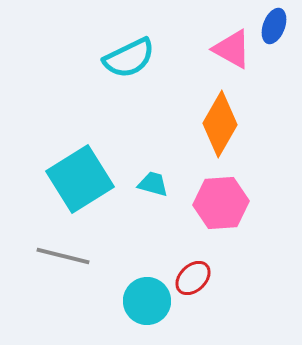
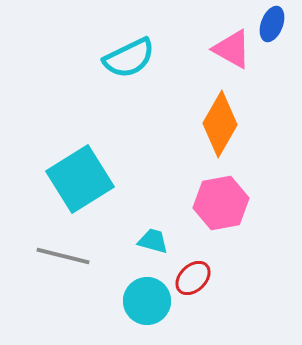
blue ellipse: moved 2 px left, 2 px up
cyan trapezoid: moved 57 px down
pink hexagon: rotated 6 degrees counterclockwise
